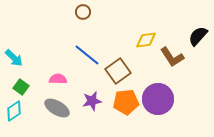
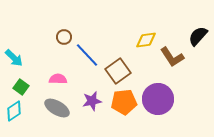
brown circle: moved 19 px left, 25 px down
blue line: rotated 8 degrees clockwise
orange pentagon: moved 2 px left
